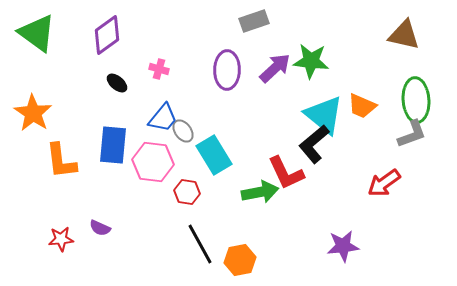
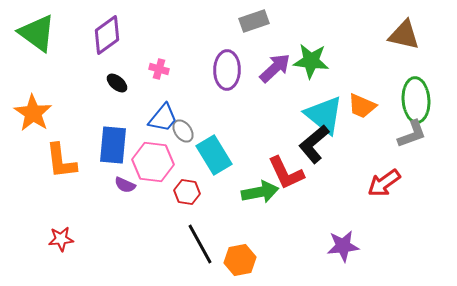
purple semicircle: moved 25 px right, 43 px up
